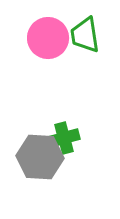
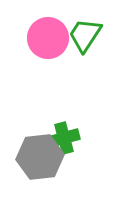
green trapezoid: rotated 42 degrees clockwise
gray hexagon: rotated 9 degrees counterclockwise
